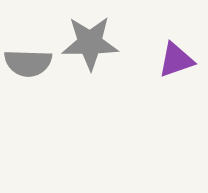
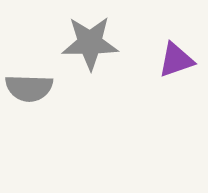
gray semicircle: moved 1 px right, 25 px down
